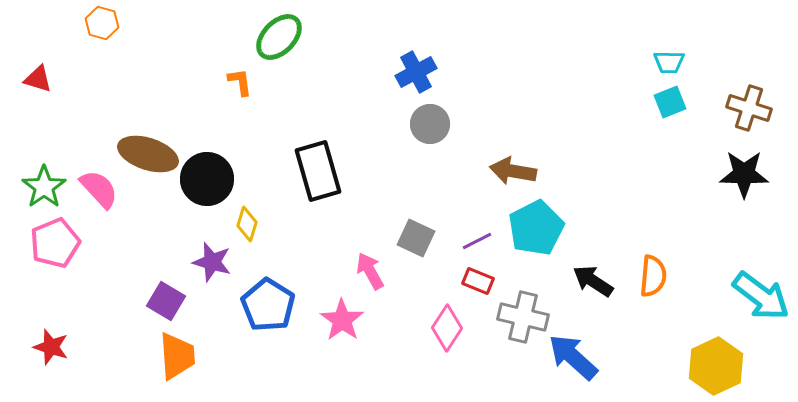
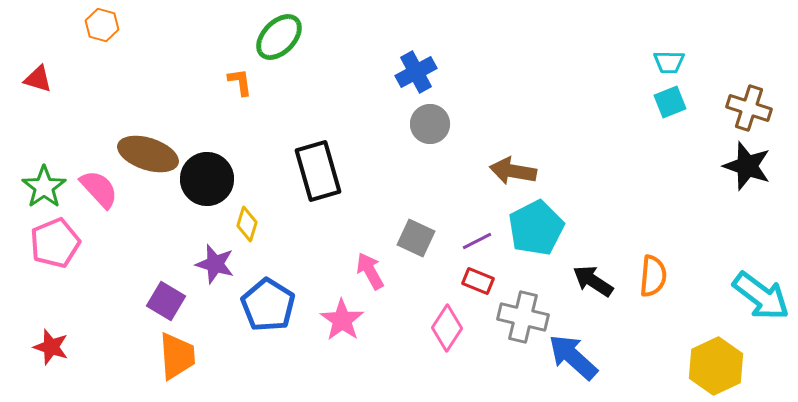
orange hexagon: moved 2 px down
black star: moved 3 px right, 8 px up; rotated 18 degrees clockwise
purple star: moved 3 px right, 2 px down
